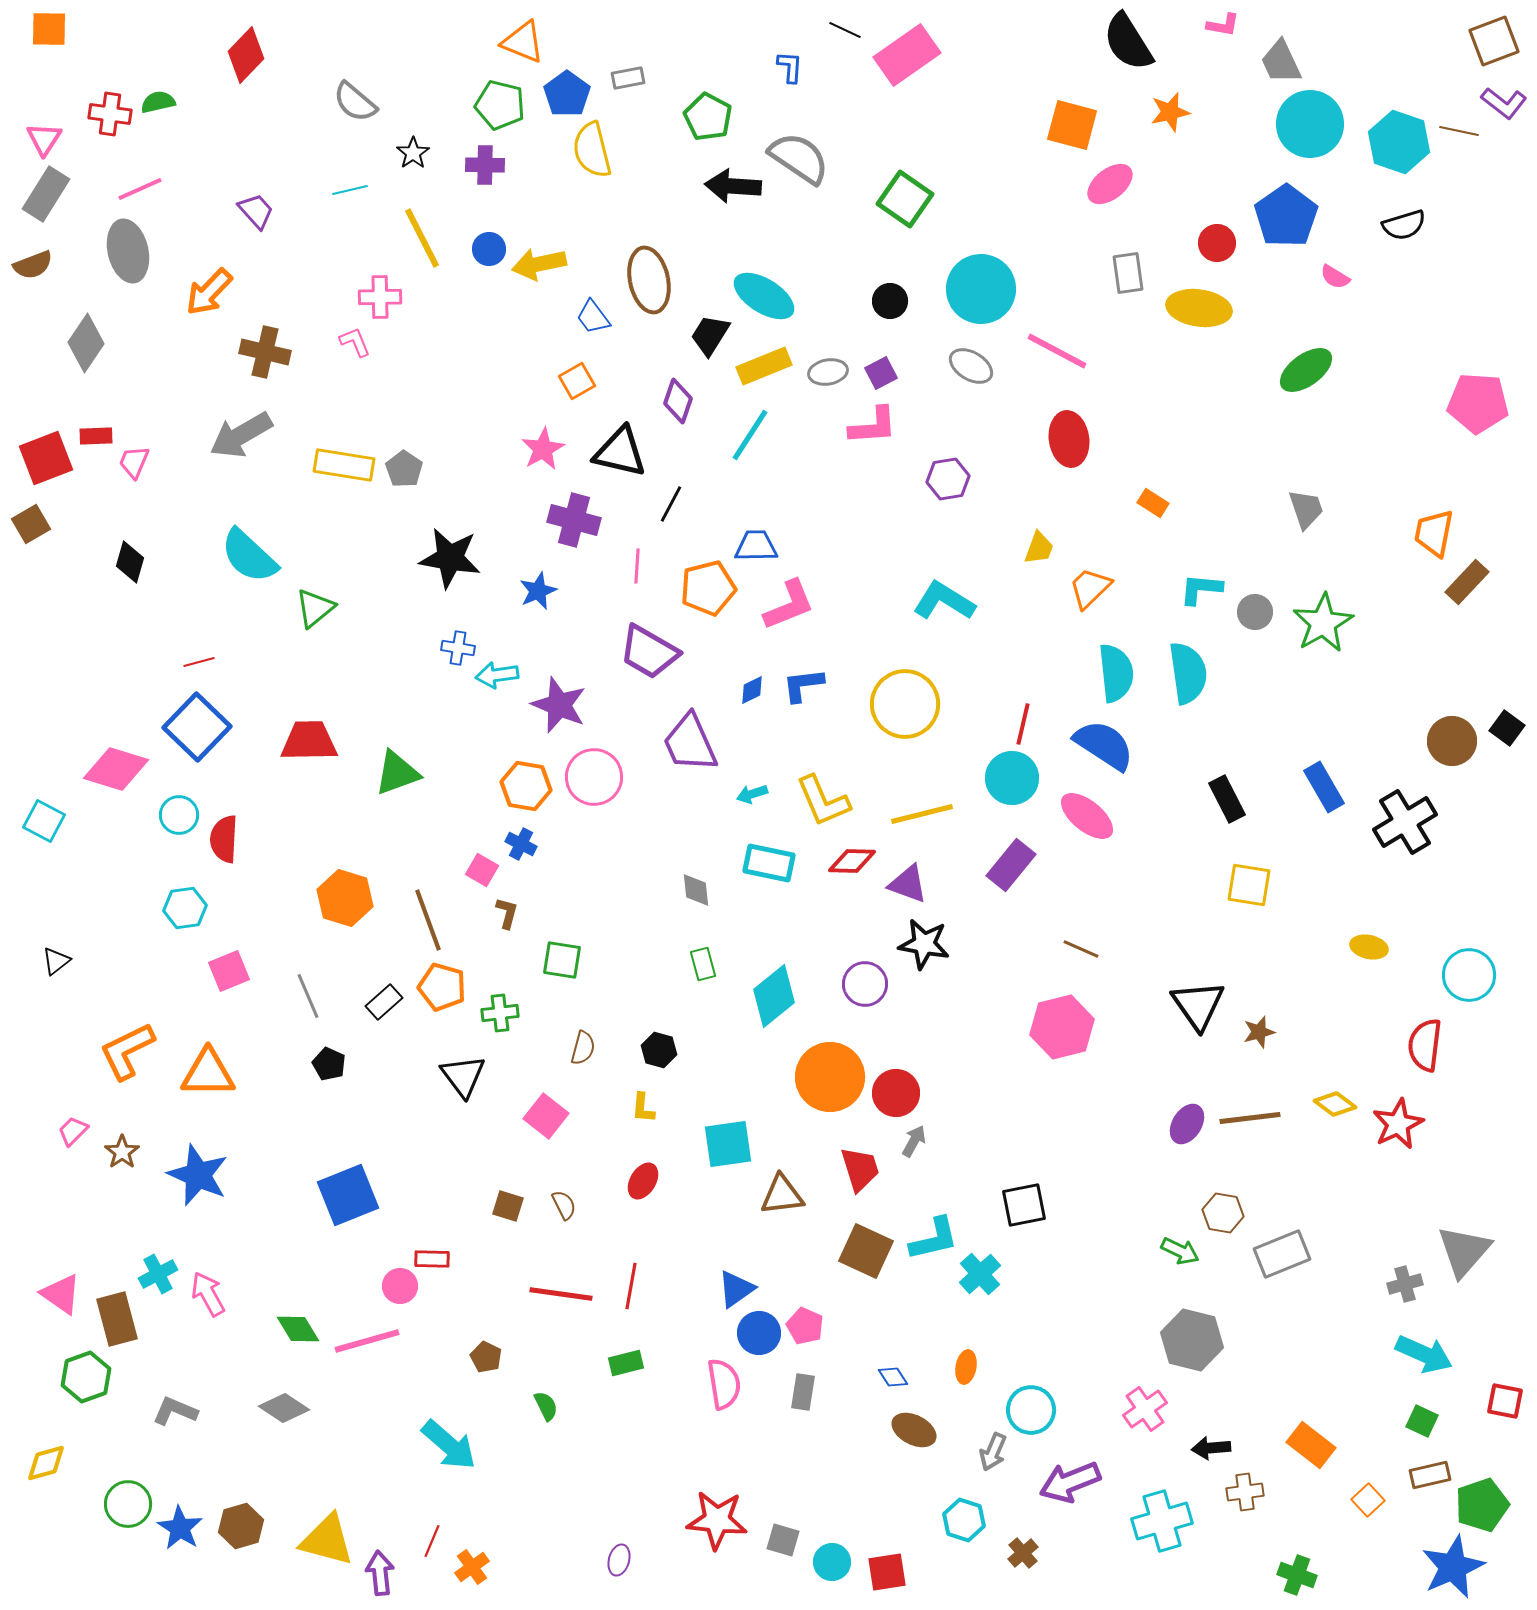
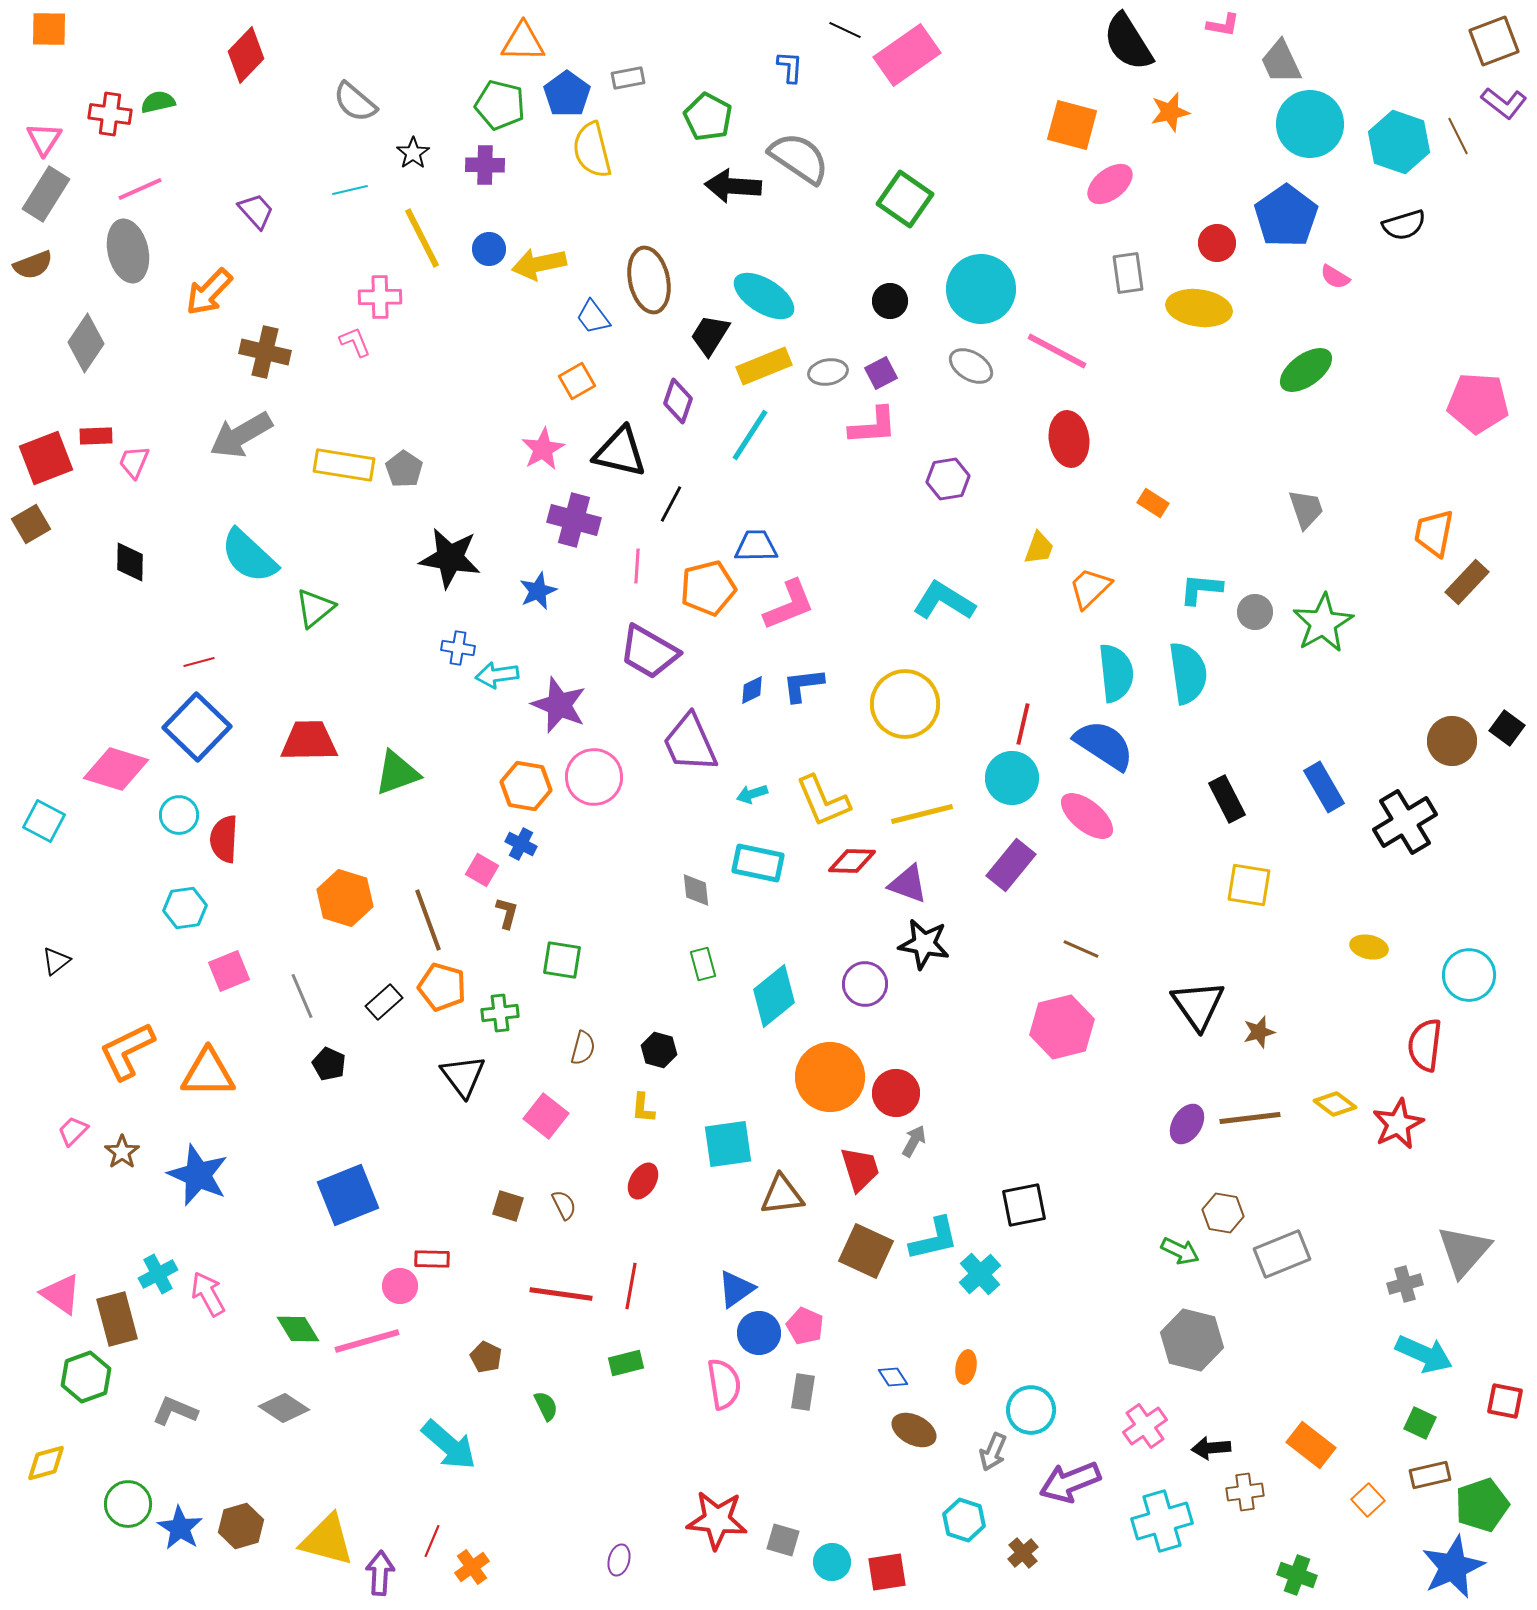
orange triangle at (523, 42): rotated 21 degrees counterclockwise
brown line at (1459, 131): moved 1 px left, 5 px down; rotated 51 degrees clockwise
black diamond at (130, 562): rotated 15 degrees counterclockwise
cyan rectangle at (769, 863): moved 11 px left
gray line at (308, 996): moved 6 px left
pink cross at (1145, 1409): moved 17 px down
green square at (1422, 1421): moved 2 px left, 2 px down
purple arrow at (380, 1573): rotated 9 degrees clockwise
